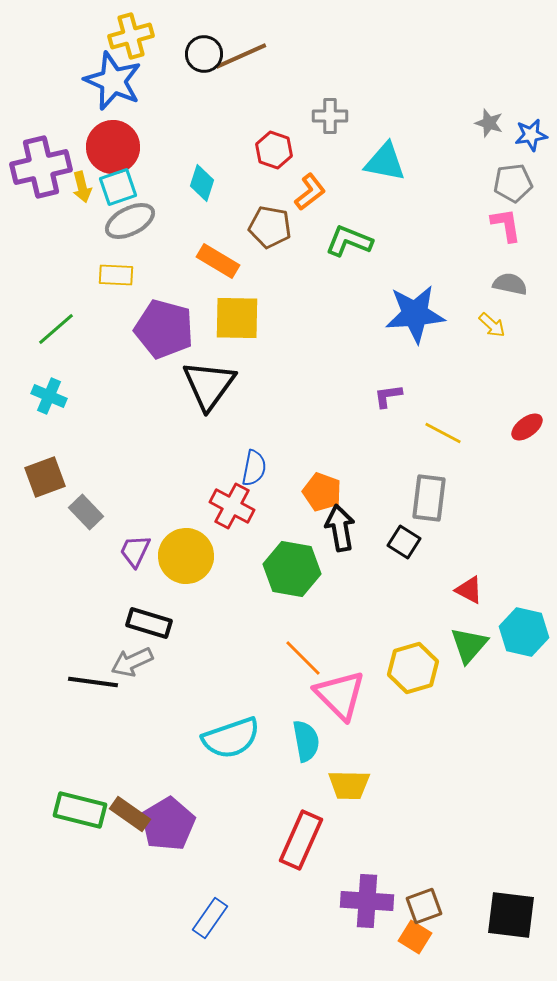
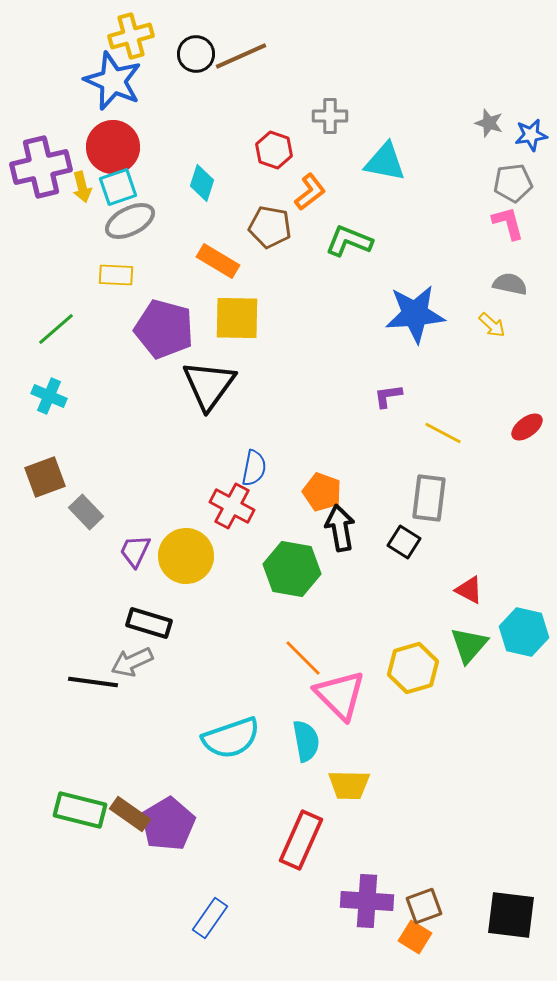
black circle at (204, 54): moved 8 px left
pink L-shape at (506, 225): moved 2 px right, 2 px up; rotated 6 degrees counterclockwise
